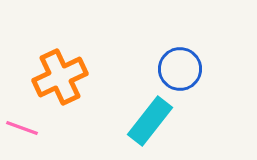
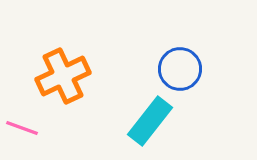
orange cross: moved 3 px right, 1 px up
